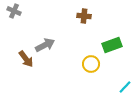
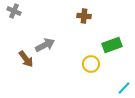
cyan line: moved 1 px left, 1 px down
